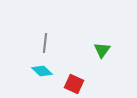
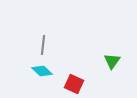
gray line: moved 2 px left, 2 px down
green triangle: moved 10 px right, 11 px down
